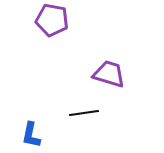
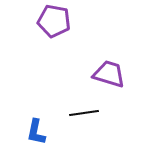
purple pentagon: moved 2 px right, 1 px down
blue L-shape: moved 5 px right, 3 px up
